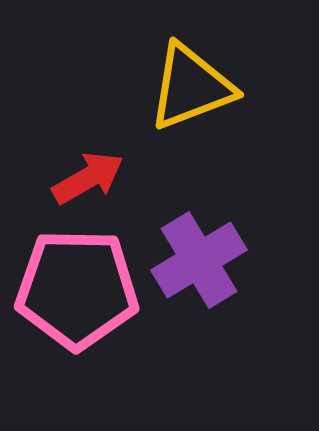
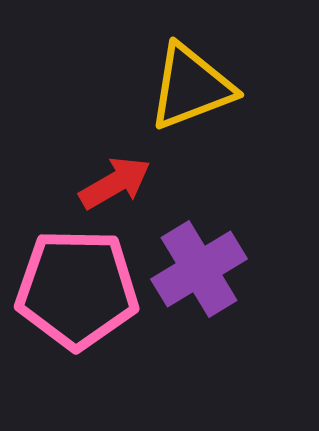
red arrow: moved 27 px right, 5 px down
purple cross: moved 9 px down
